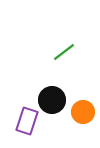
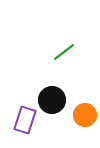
orange circle: moved 2 px right, 3 px down
purple rectangle: moved 2 px left, 1 px up
